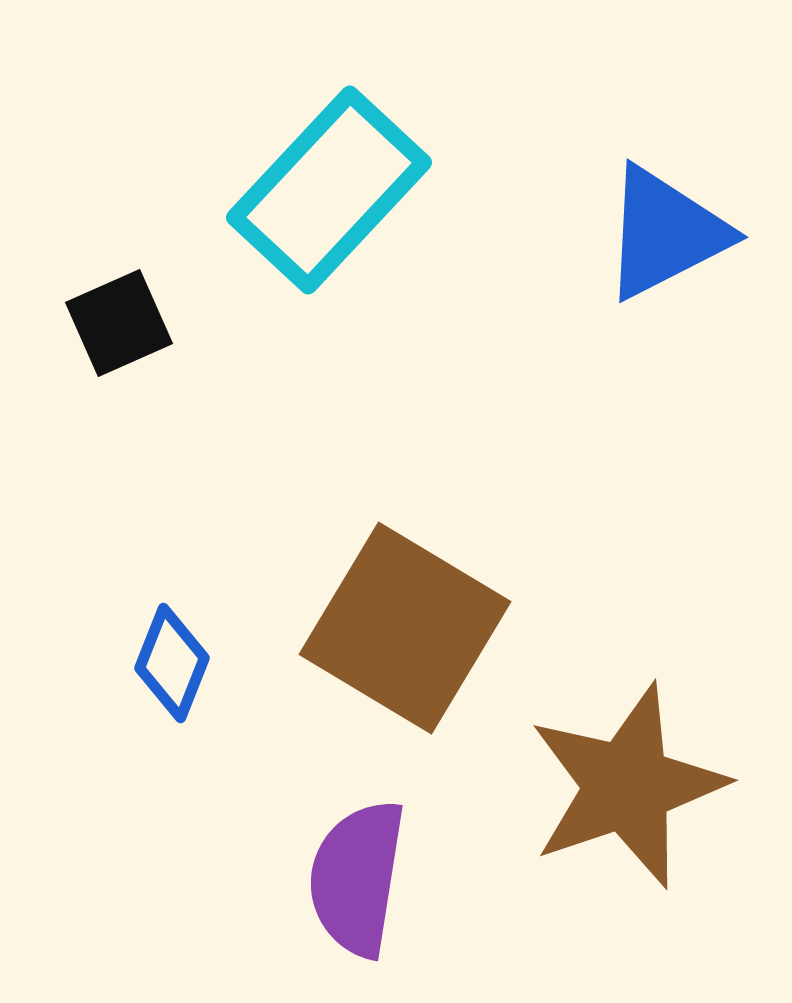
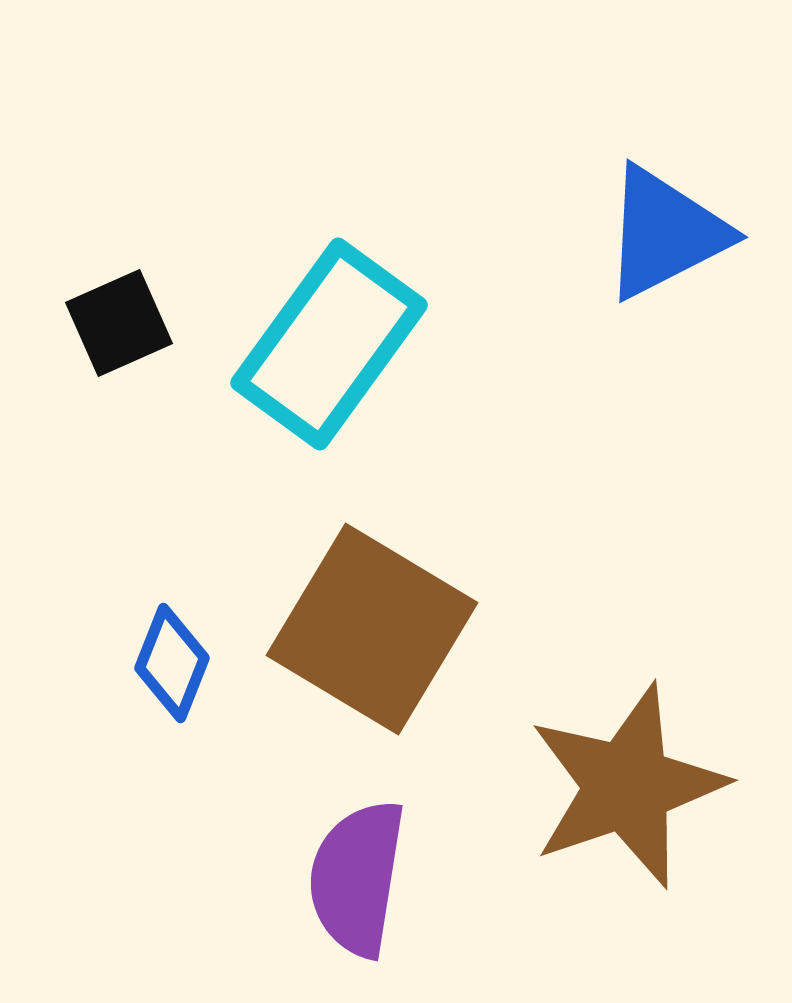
cyan rectangle: moved 154 px down; rotated 7 degrees counterclockwise
brown square: moved 33 px left, 1 px down
